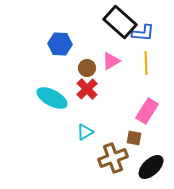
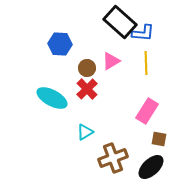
brown square: moved 25 px right, 1 px down
